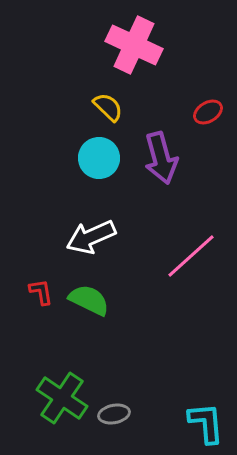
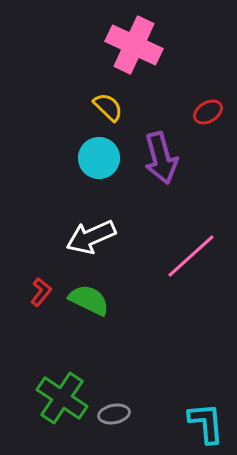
red L-shape: rotated 48 degrees clockwise
